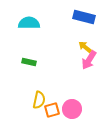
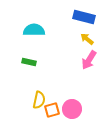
cyan semicircle: moved 5 px right, 7 px down
yellow arrow: moved 2 px right, 8 px up
